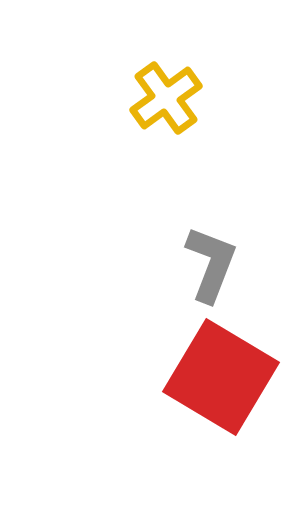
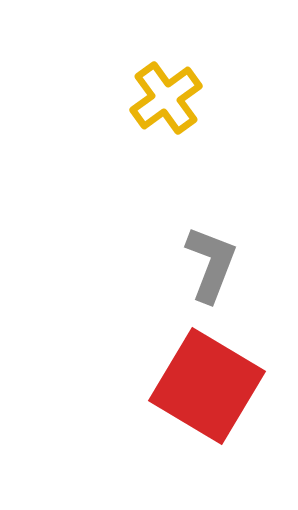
red square: moved 14 px left, 9 px down
